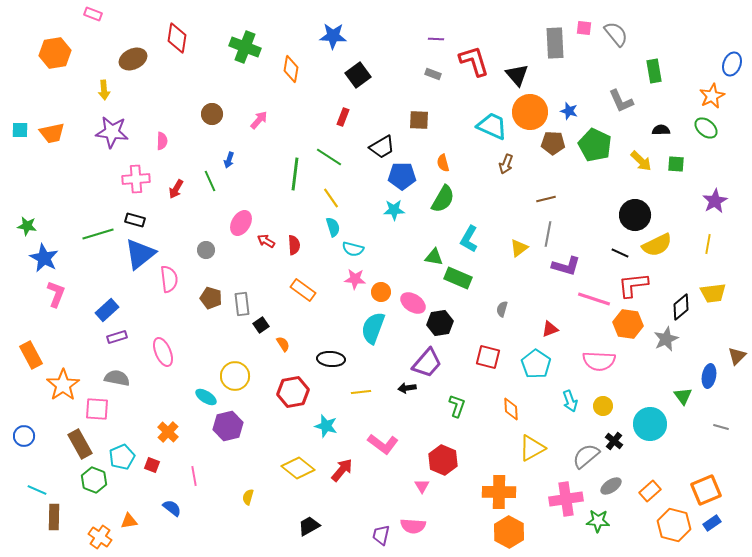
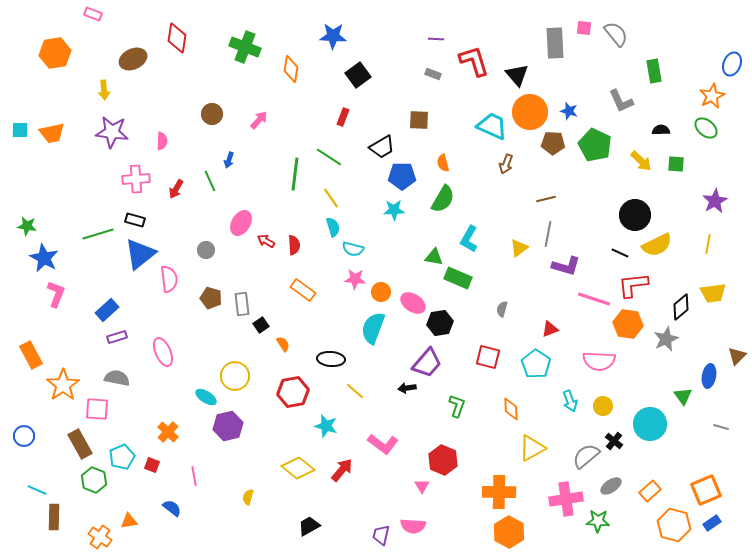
yellow line at (361, 392): moved 6 px left, 1 px up; rotated 48 degrees clockwise
